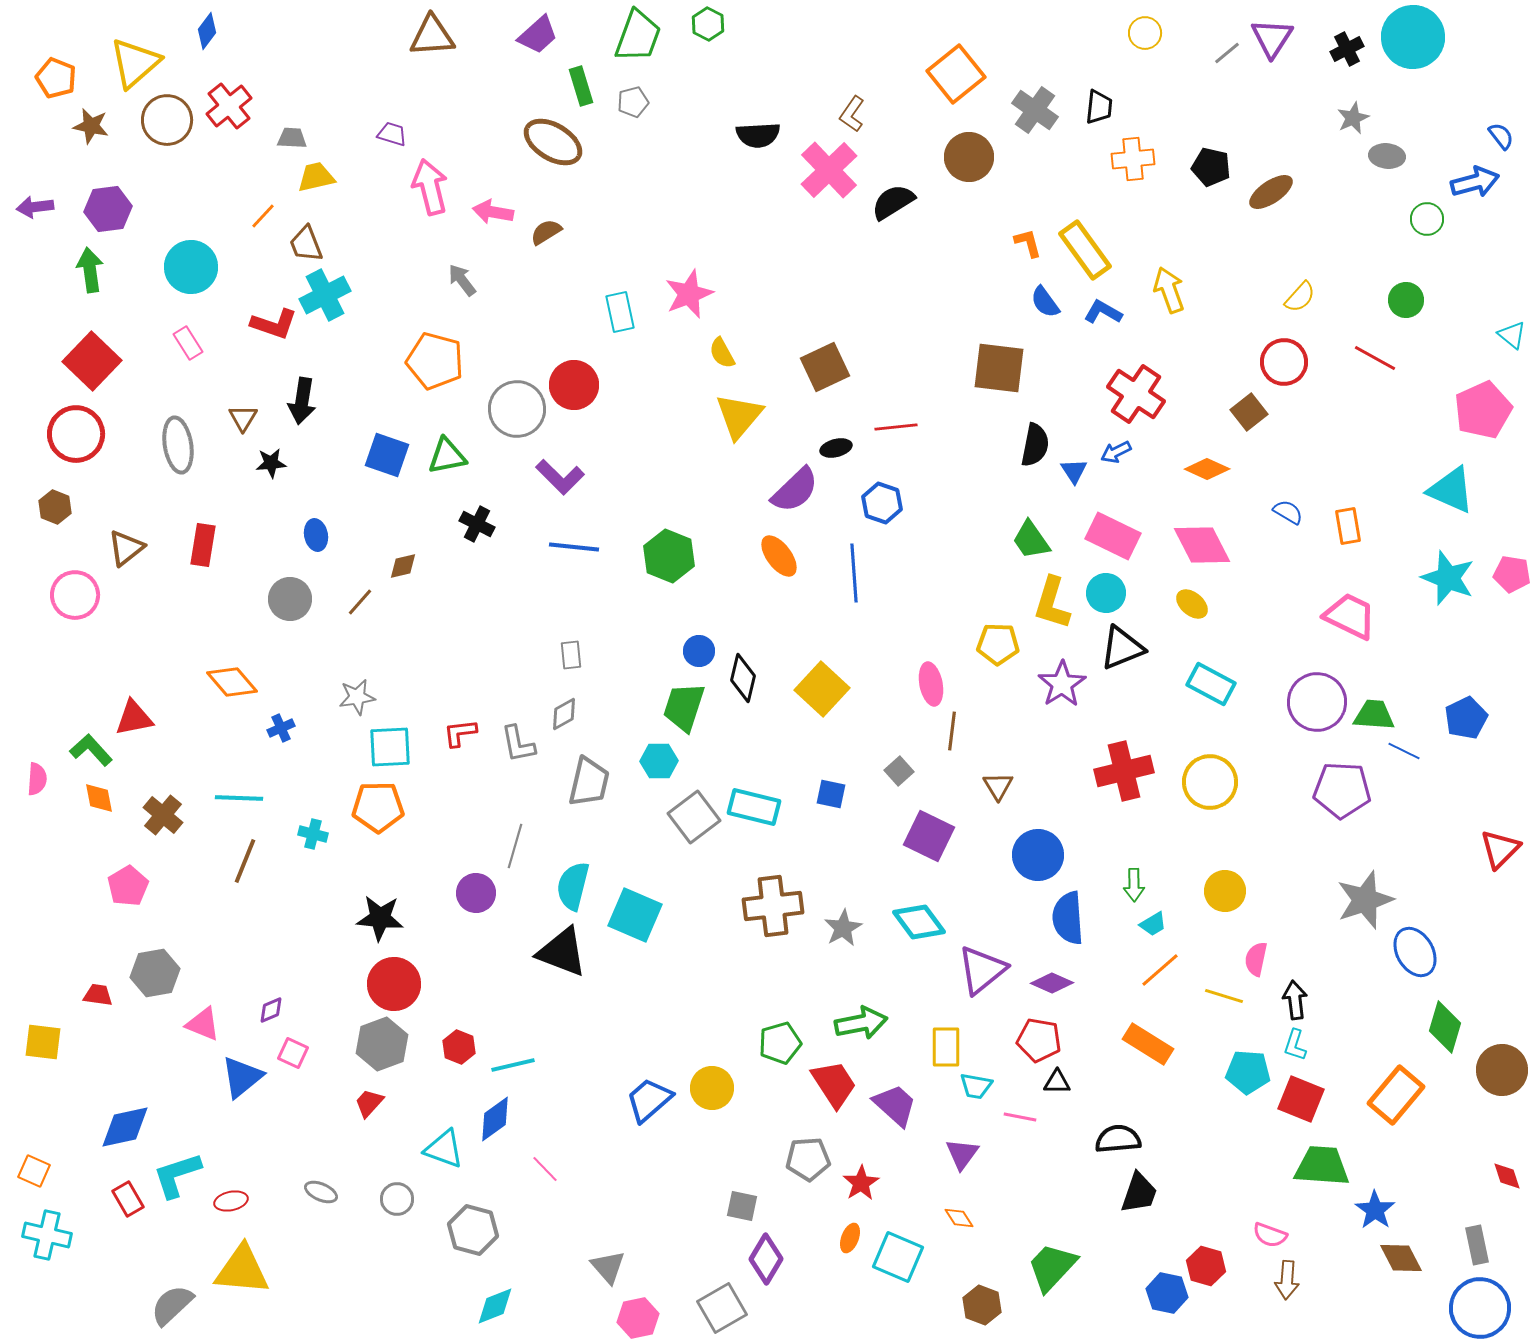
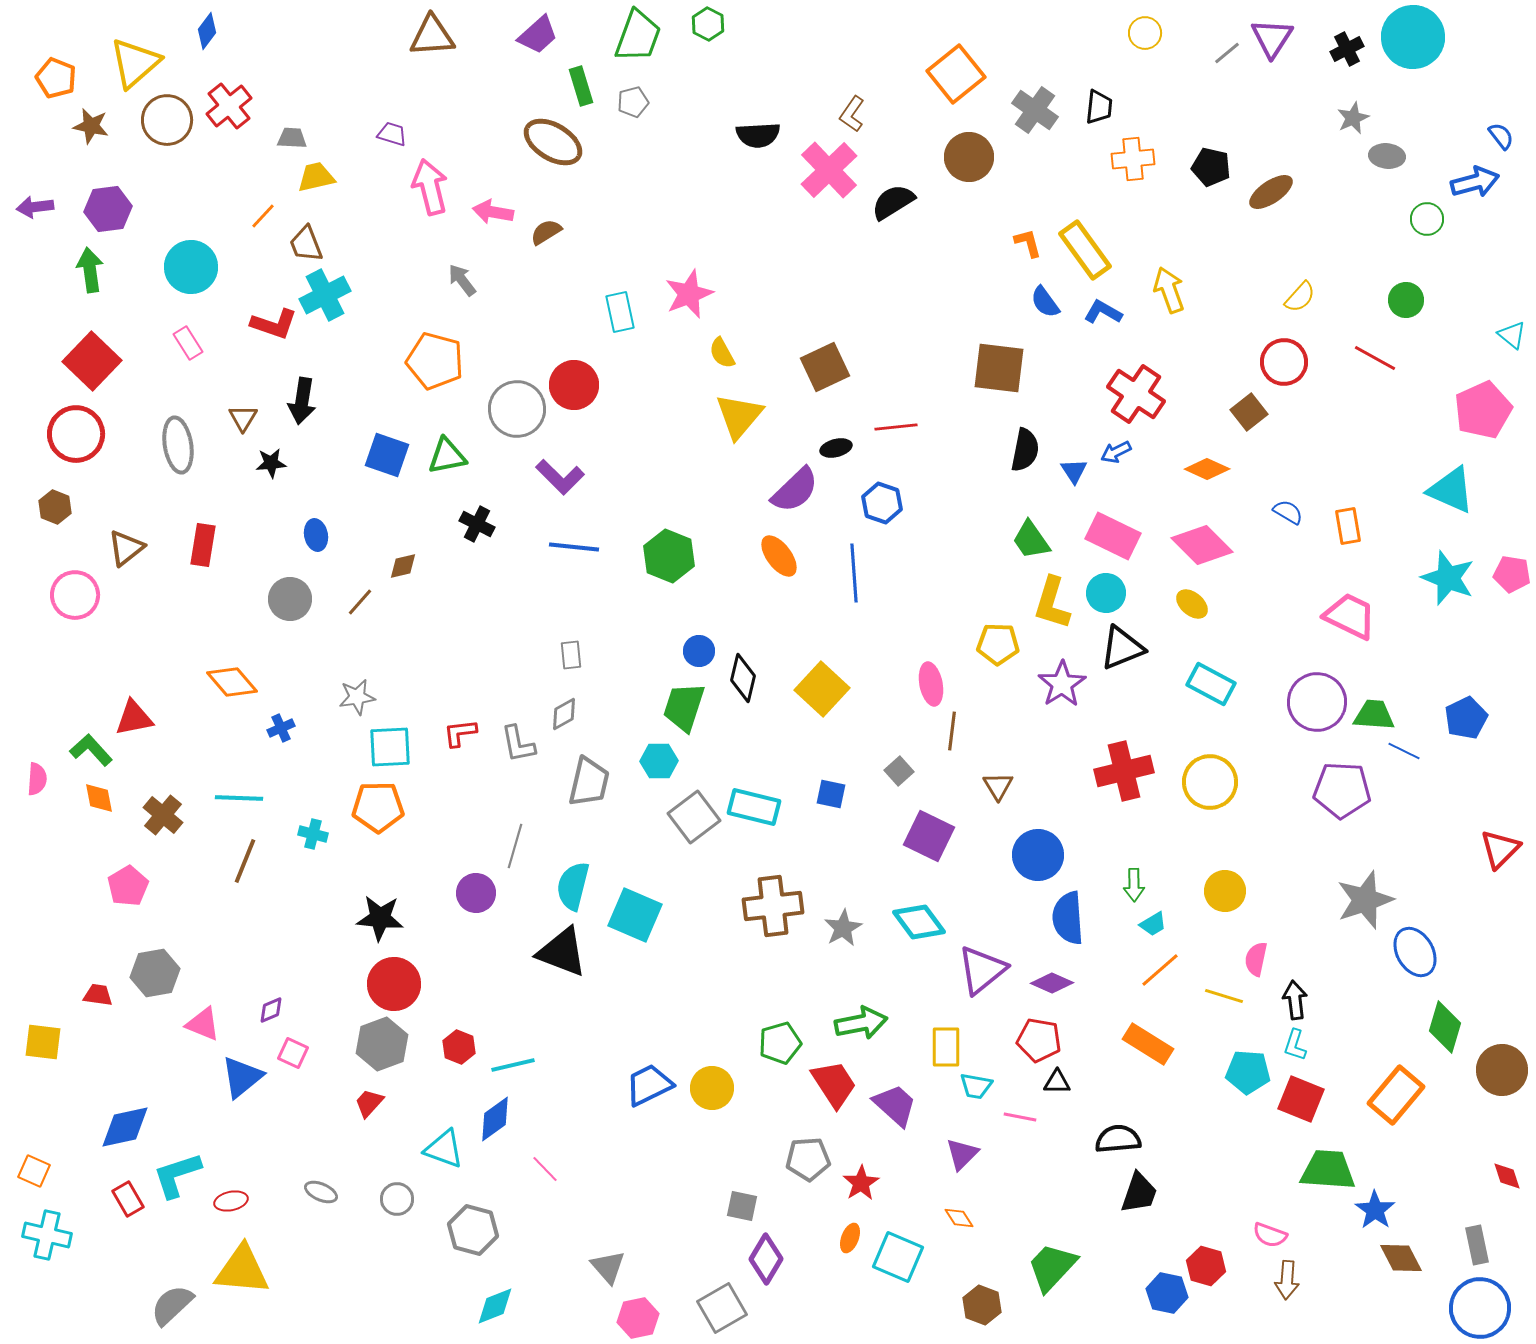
black semicircle at (1035, 445): moved 10 px left, 5 px down
pink diamond at (1202, 545): rotated 18 degrees counterclockwise
blue trapezoid at (649, 1100): moved 15 px up; rotated 15 degrees clockwise
purple triangle at (962, 1154): rotated 9 degrees clockwise
green trapezoid at (1322, 1166): moved 6 px right, 4 px down
